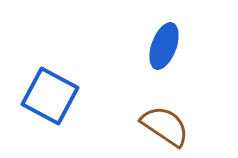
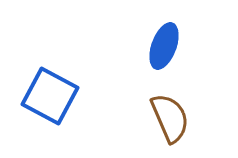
brown semicircle: moved 5 px right, 8 px up; rotated 33 degrees clockwise
